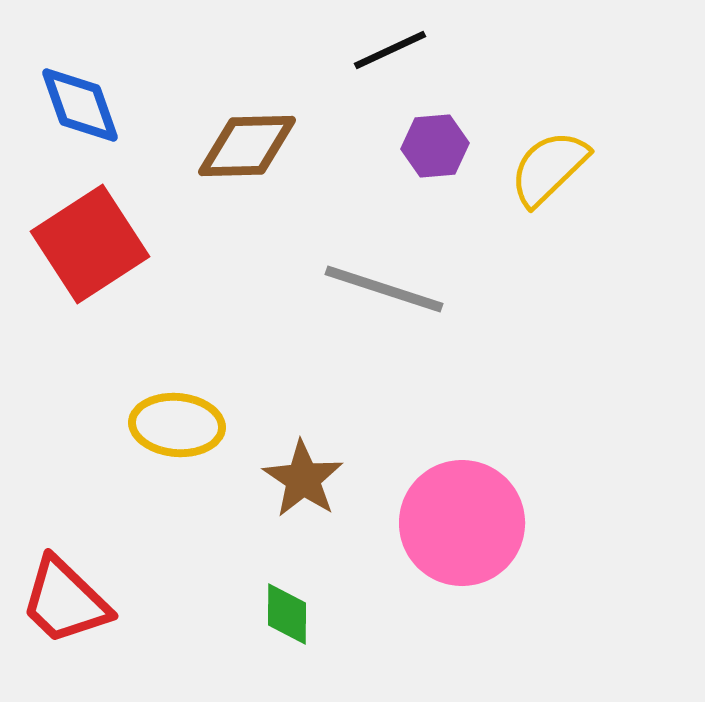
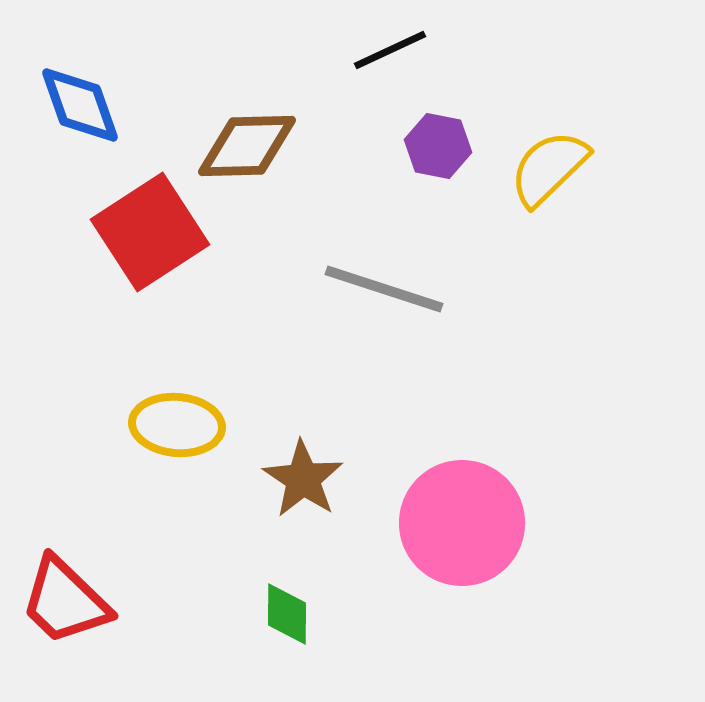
purple hexagon: moved 3 px right; rotated 16 degrees clockwise
red square: moved 60 px right, 12 px up
